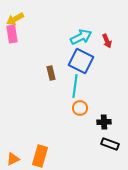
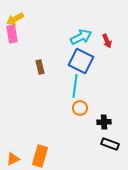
brown rectangle: moved 11 px left, 6 px up
